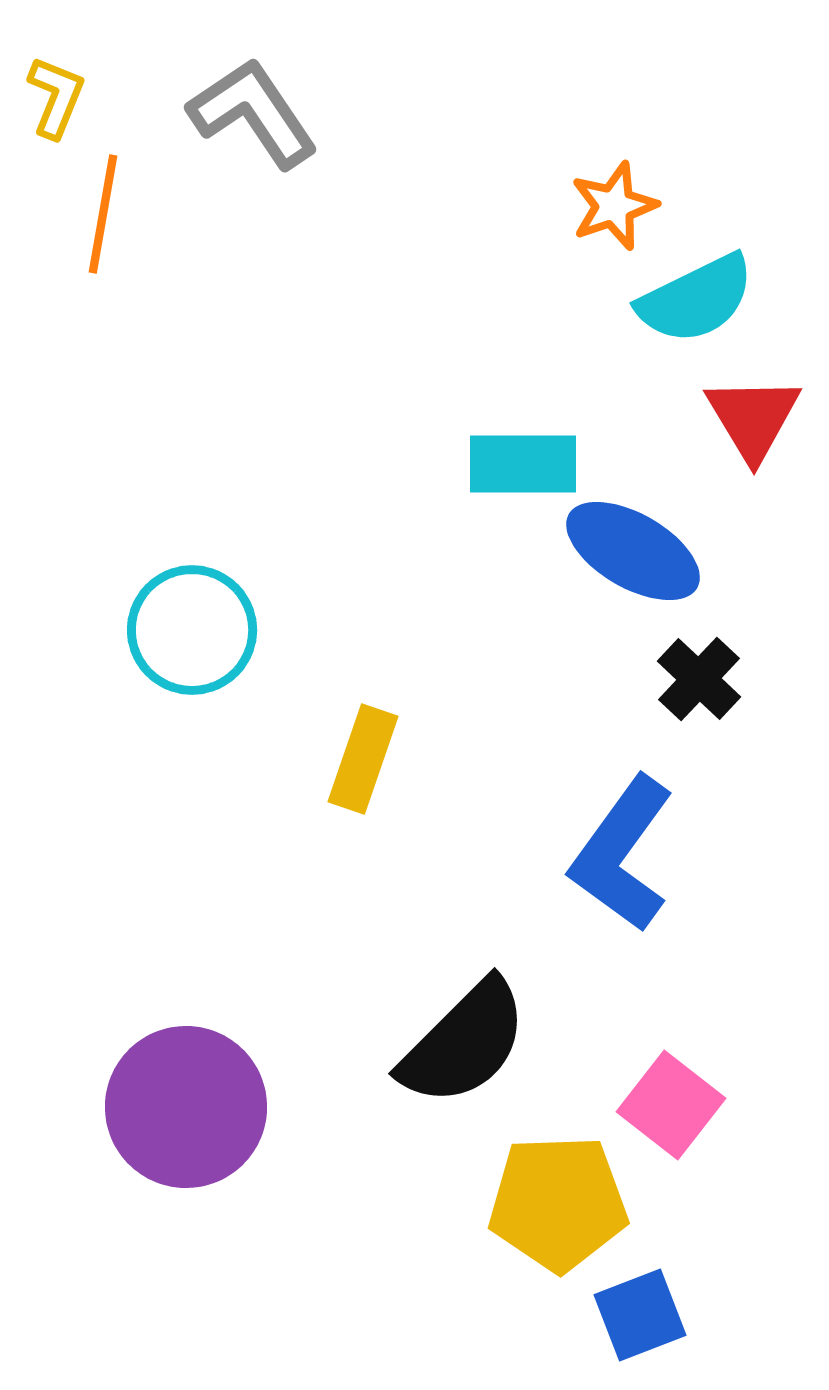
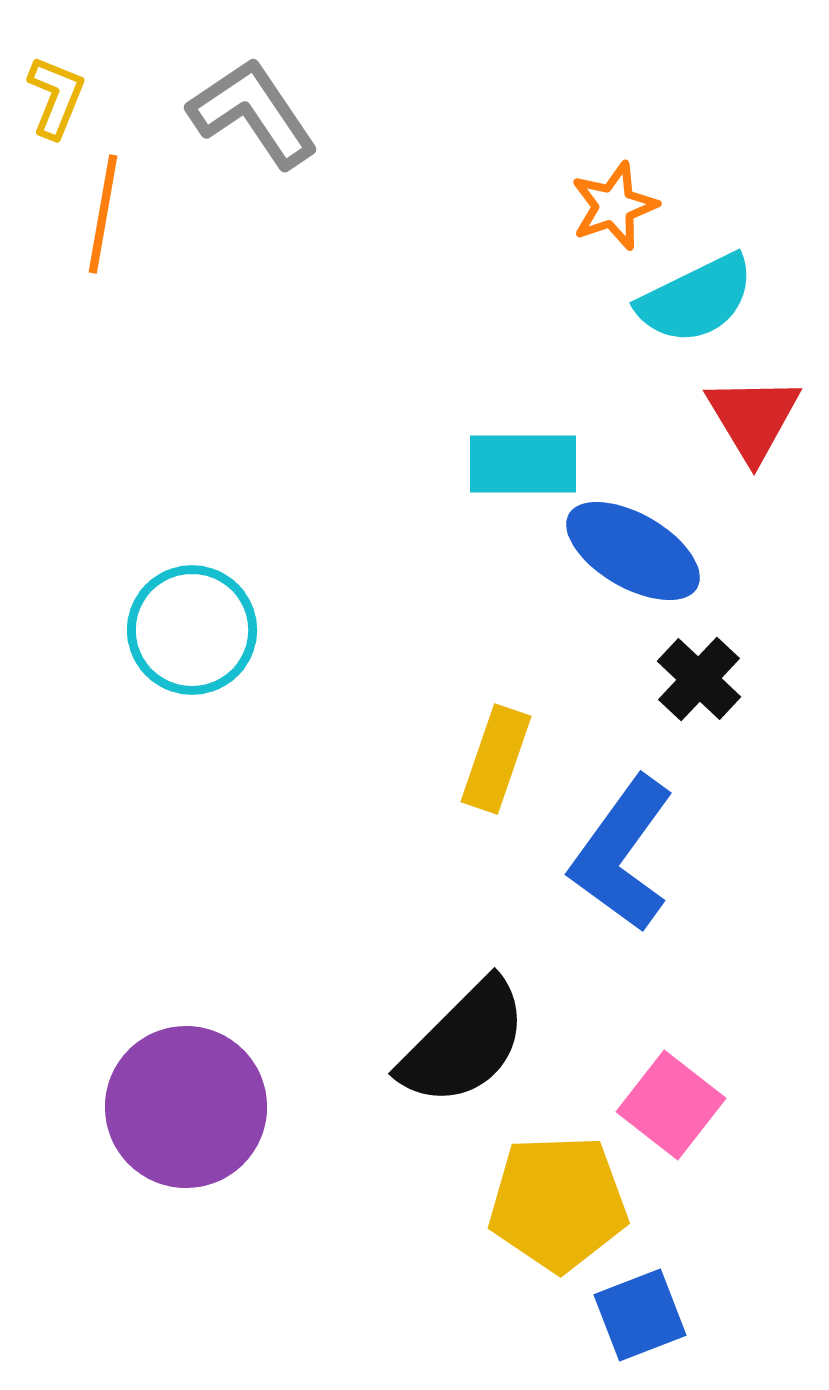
yellow rectangle: moved 133 px right
